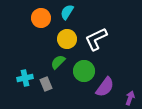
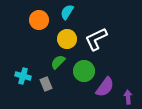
orange circle: moved 2 px left, 2 px down
cyan cross: moved 2 px left, 2 px up; rotated 28 degrees clockwise
purple arrow: moved 2 px left, 1 px up; rotated 24 degrees counterclockwise
